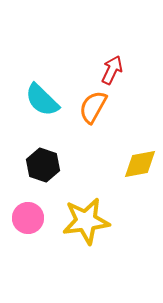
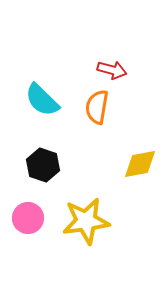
red arrow: rotated 80 degrees clockwise
orange semicircle: moved 4 px right; rotated 20 degrees counterclockwise
